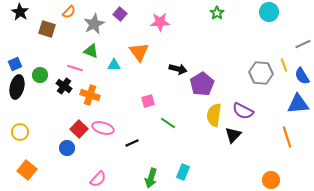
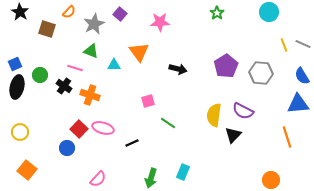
gray line: rotated 49 degrees clockwise
yellow line: moved 20 px up
purple pentagon: moved 24 px right, 18 px up
